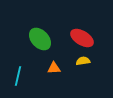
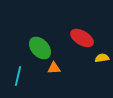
green ellipse: moved 9 px down
yellow semicircle: moved 19 px right, 3 px up
